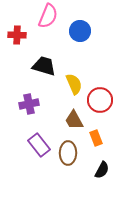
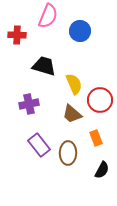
brown trapezoid: moved 2 px left, 6 px up; rotated 20 degrees counterclockwise
